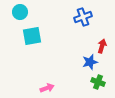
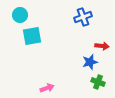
cyan circle: moved 3 px down
red arrow: rotated 80 degrees clockwise
